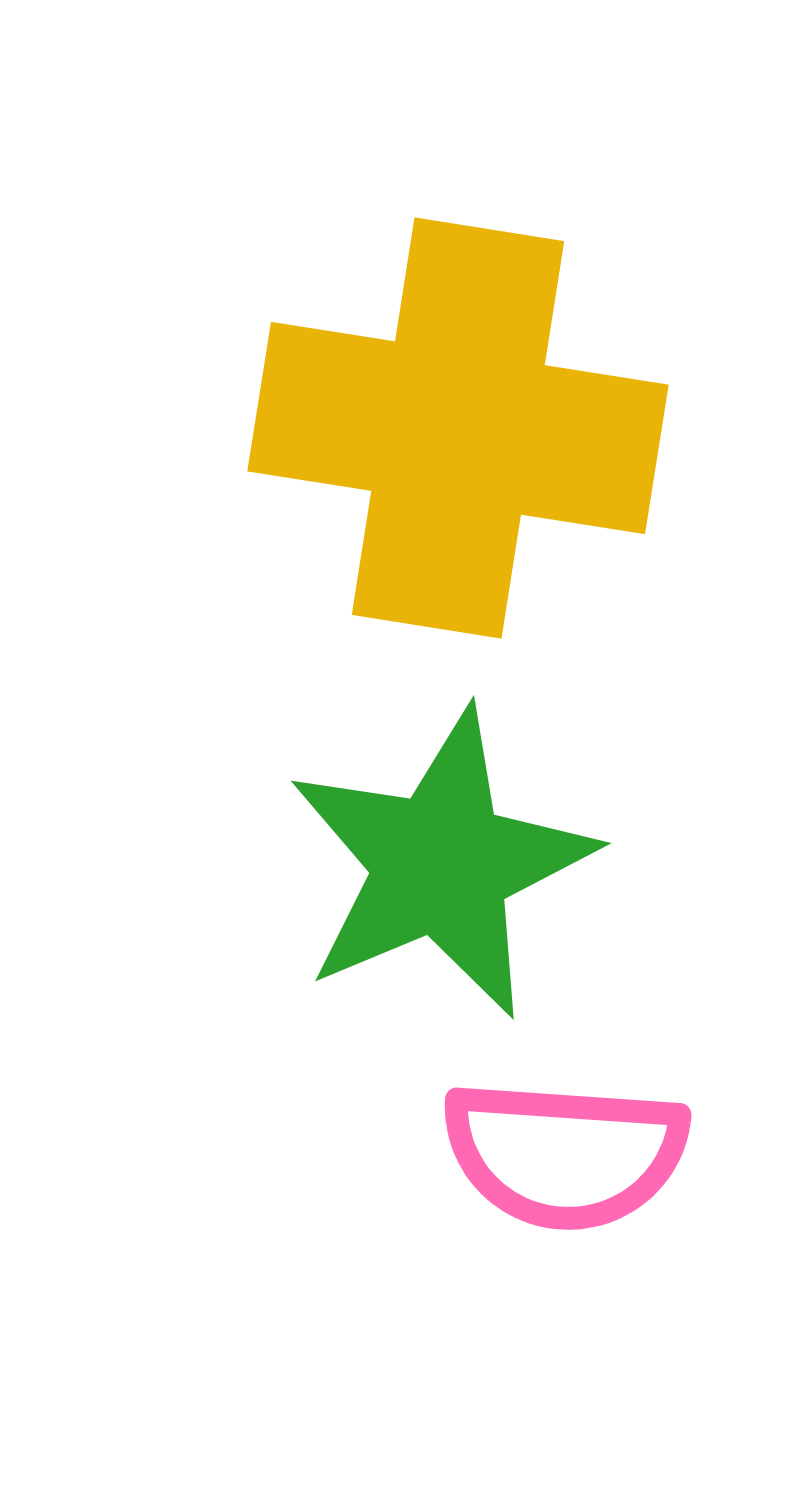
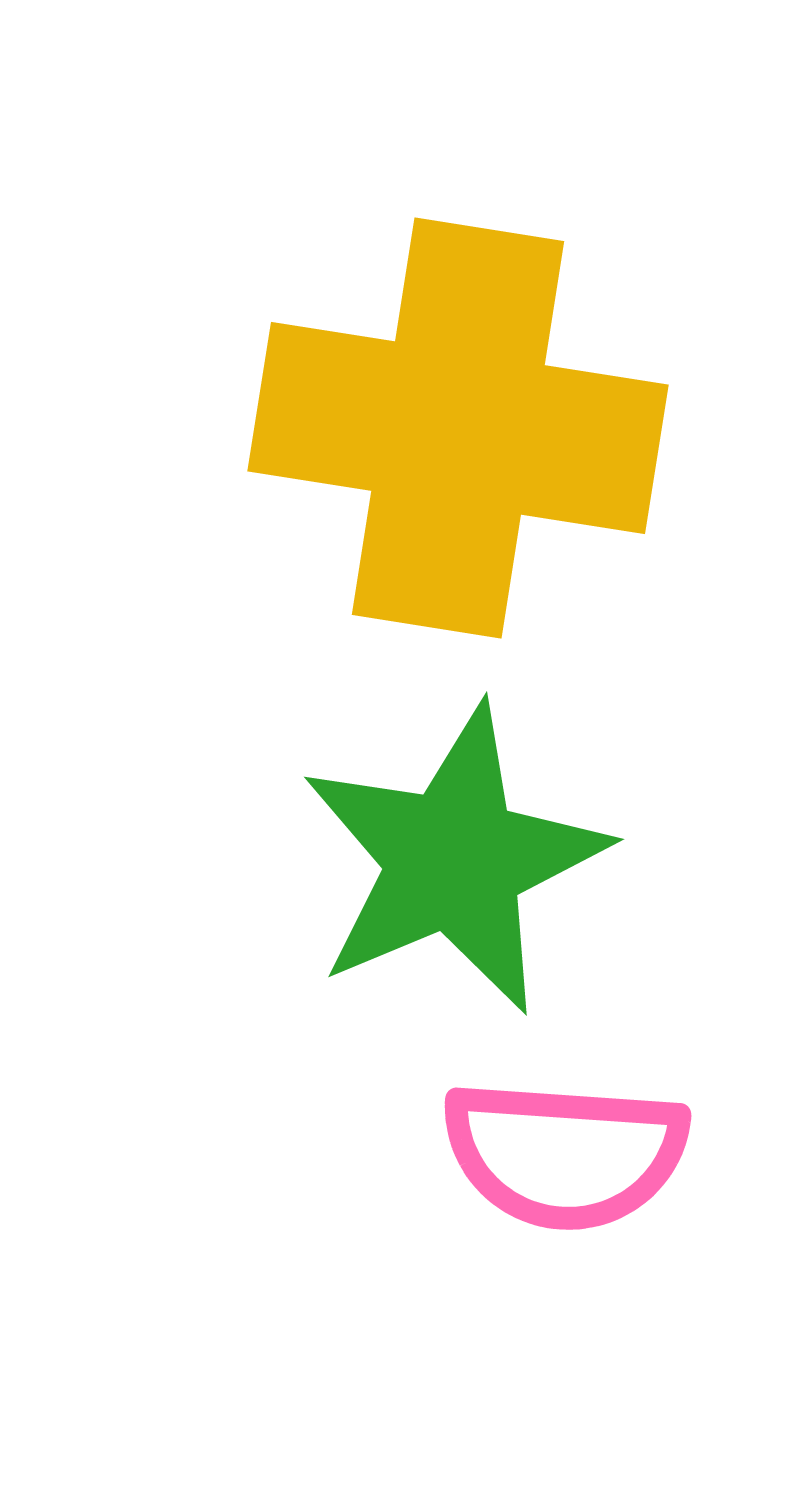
green star: moved 13 px right, 4 px up
